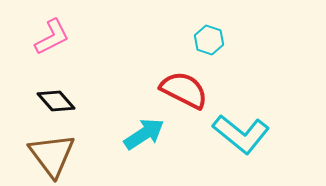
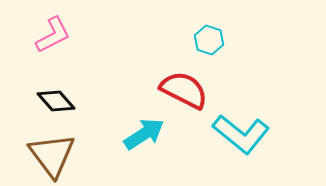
pink L-shape: moved 1 px right, 2 px up
